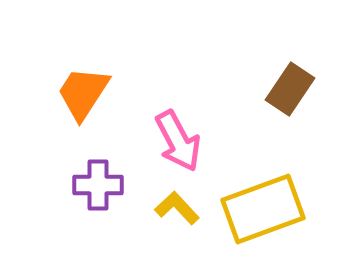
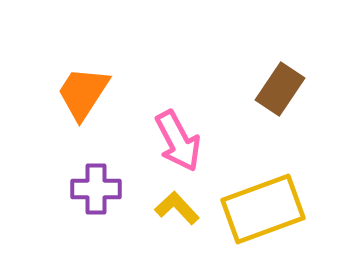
brown rectangle: moved 10 px left
purple cross: moved 2 px left, 4 px down
